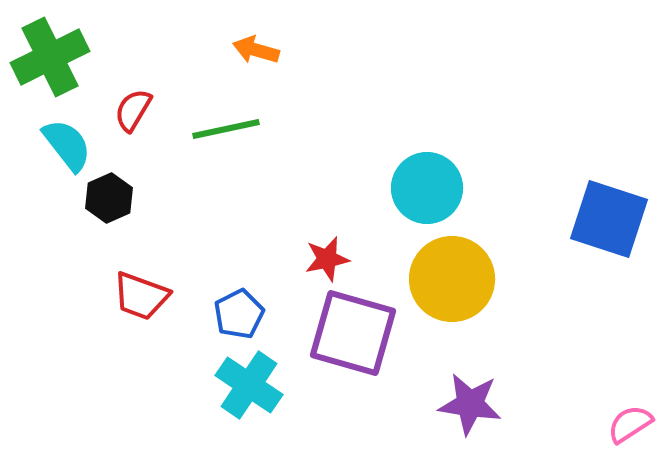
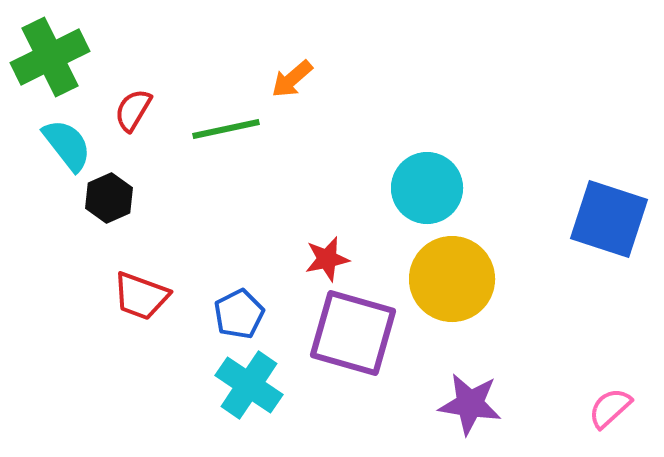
orange arrow: moved 36 px right, 29 px down; rotated 57 degrees counterclockwise
pink semicircle: moved 20 px left, 16 px up; rotated 9 degrees counterclockwise
